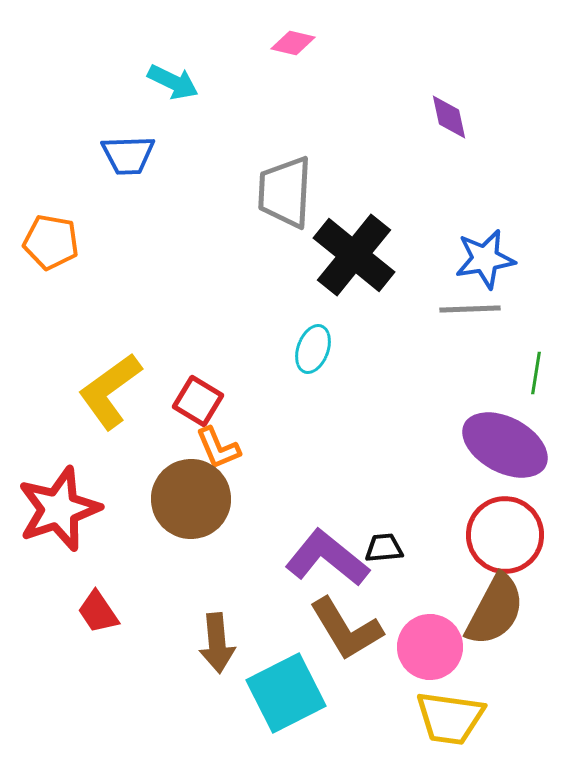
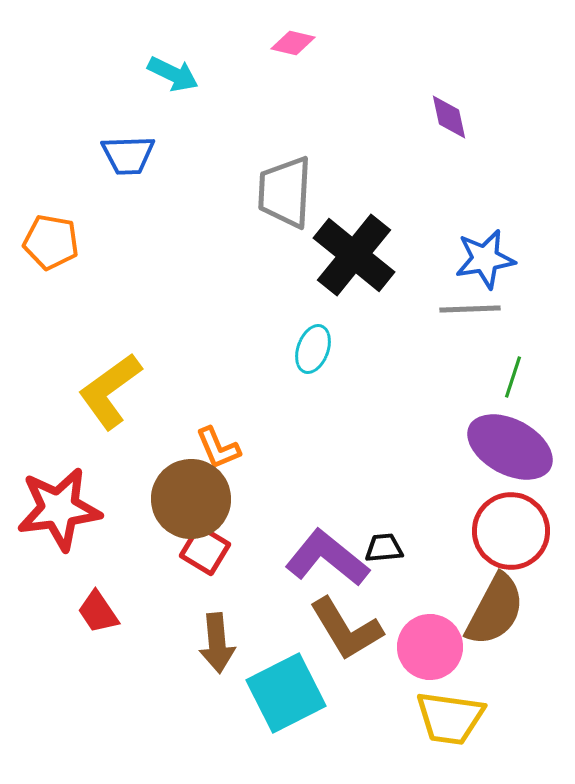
cyan arrow: moved 8 px up
green line: moved 23 px left, 4 px down; rotated 9 degrees clockwise
red square: moved 7 px right, 149 px down
purple ellipse: moved 5 px right, 2 px down
red star: rotated 12 degrees clockwise
red circle: moved 6 px right, 4 px up
